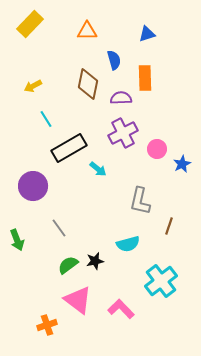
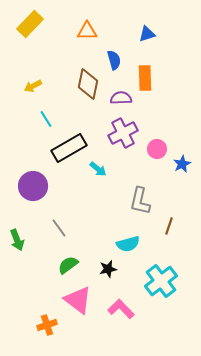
black star: moved 13 px right, 8 px down
